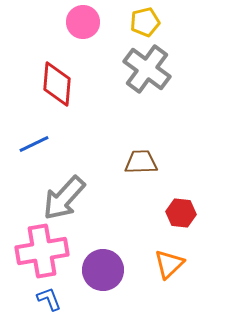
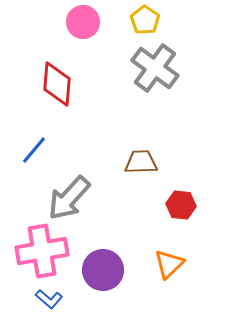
yellow pentagon: moved 2 px up; rotated 24 degrees counterclockwise
gray cross: moved 8 px right, 1 px up
blue line: moved 6 px down; rotated 24 degrees counterclockwise
gray arrow: moved 5 px right
red hexagon: moved 8 px up
blue L-shape: rotated 152 degrees clockwise
